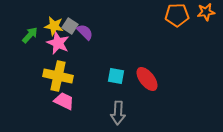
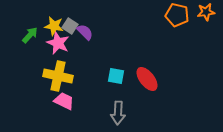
orange pentagon: rotated 15 degrees clockwise
